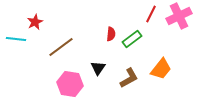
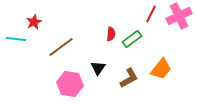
red star: moved 1 px left
